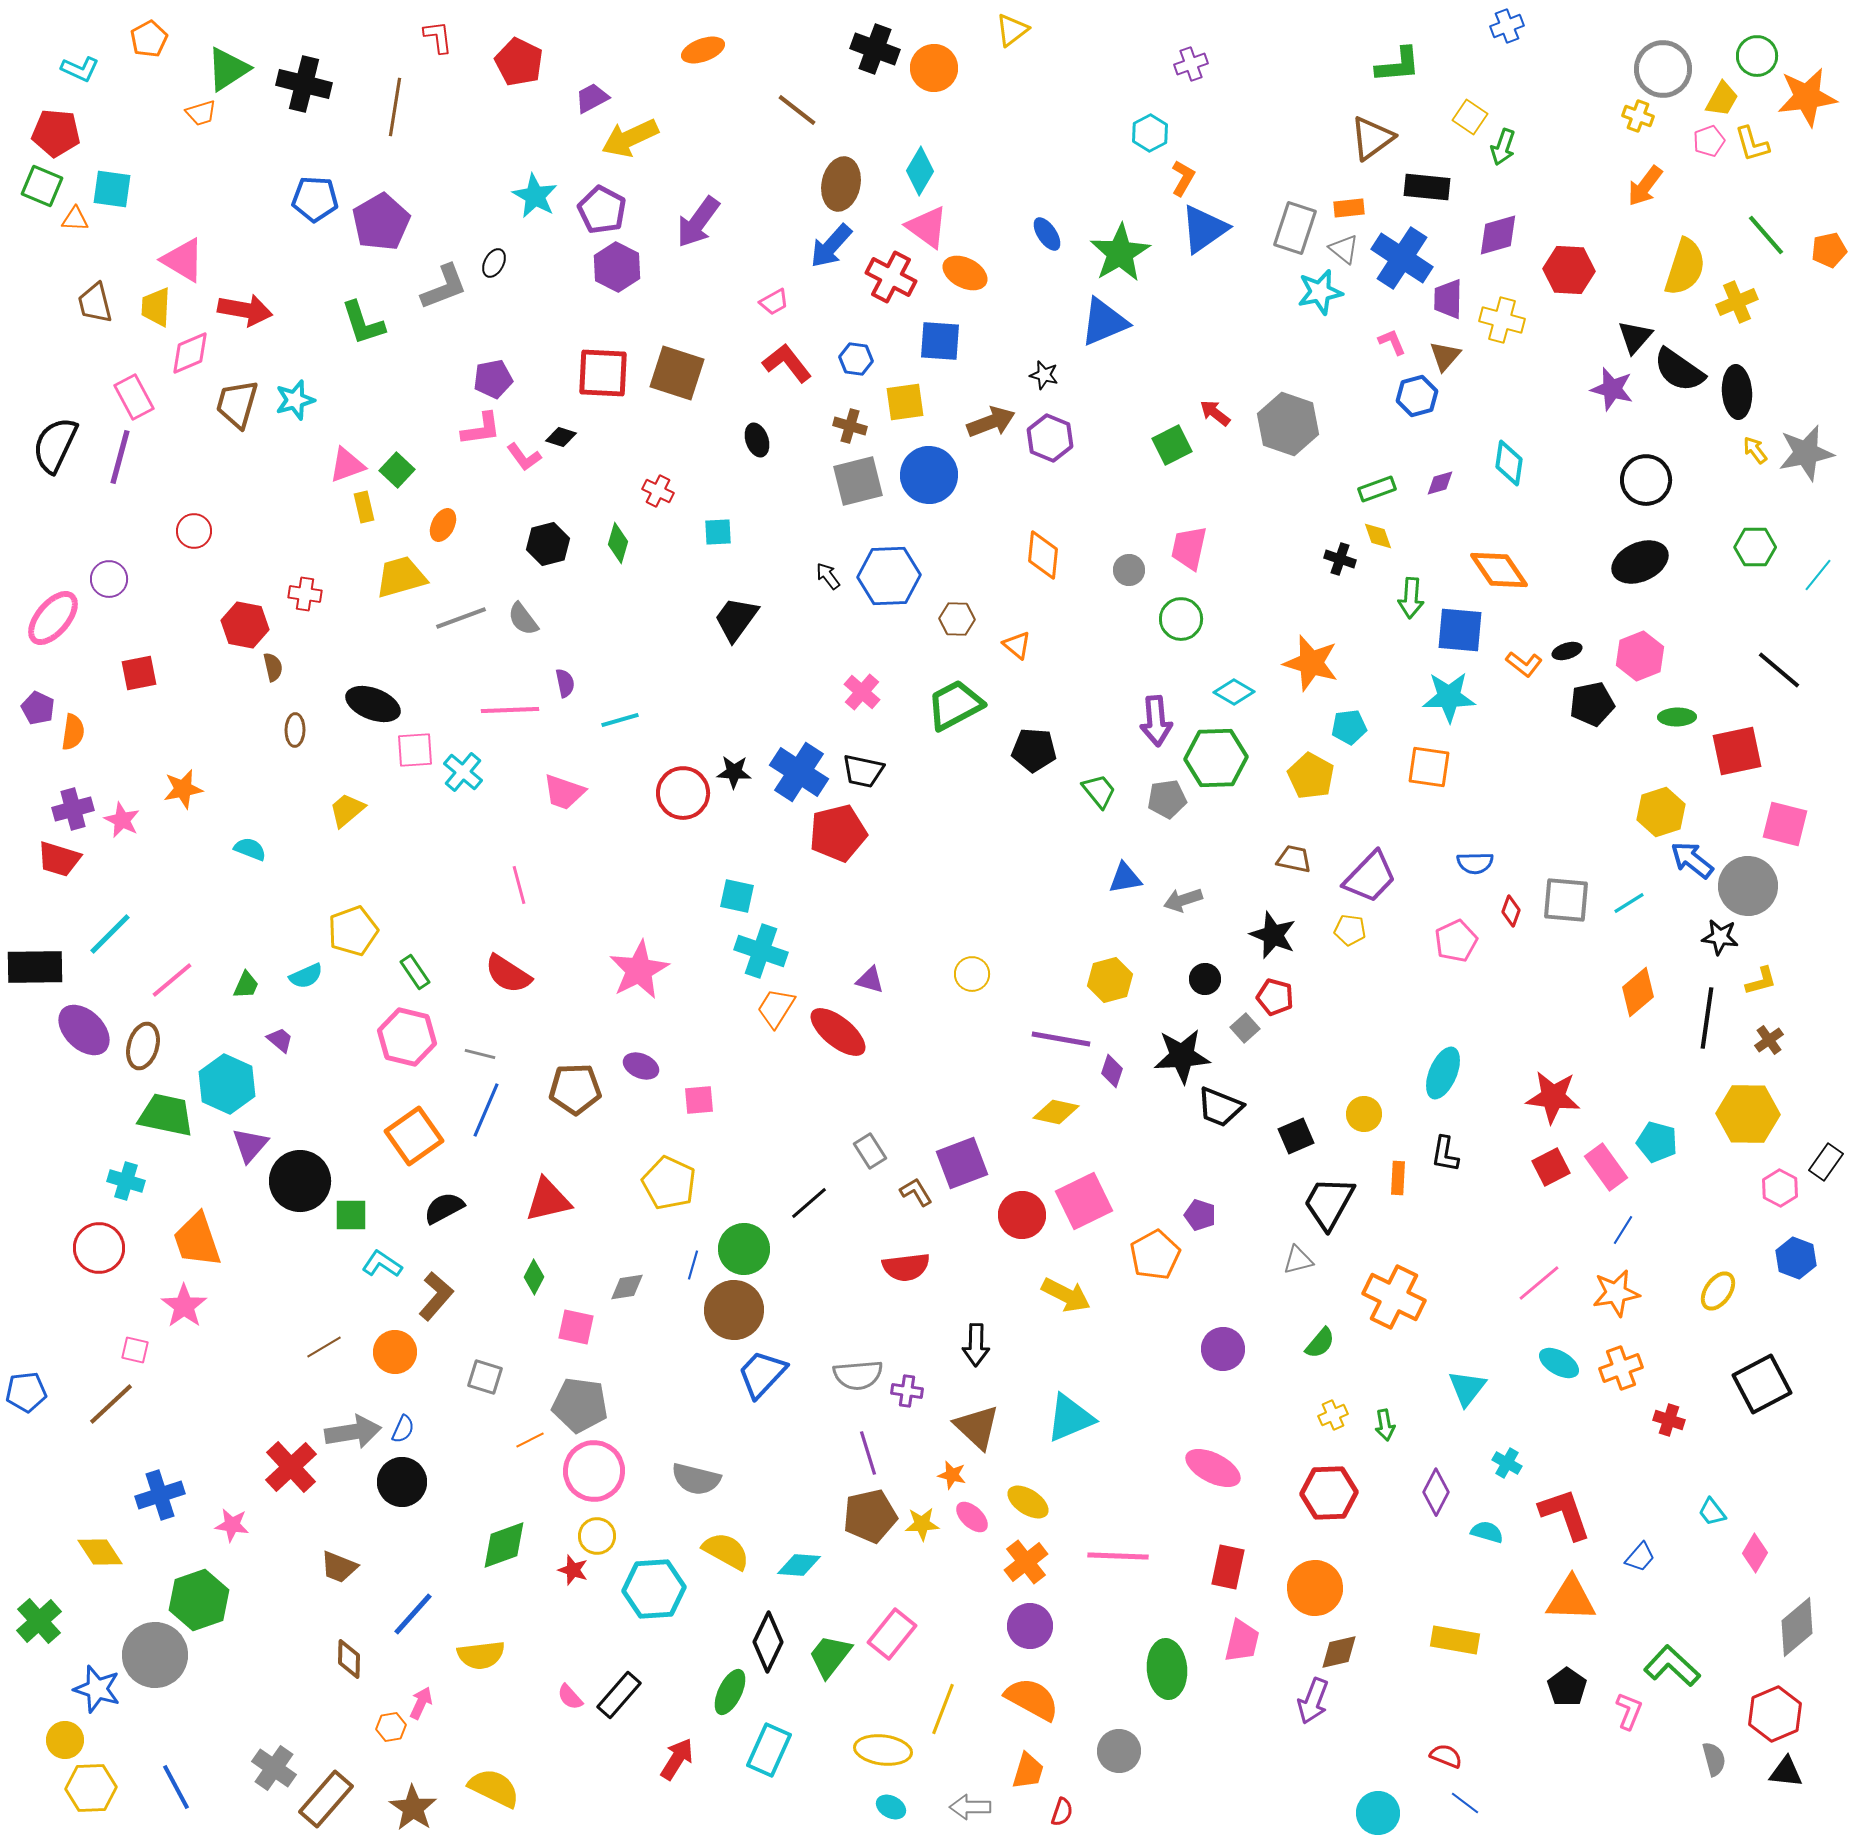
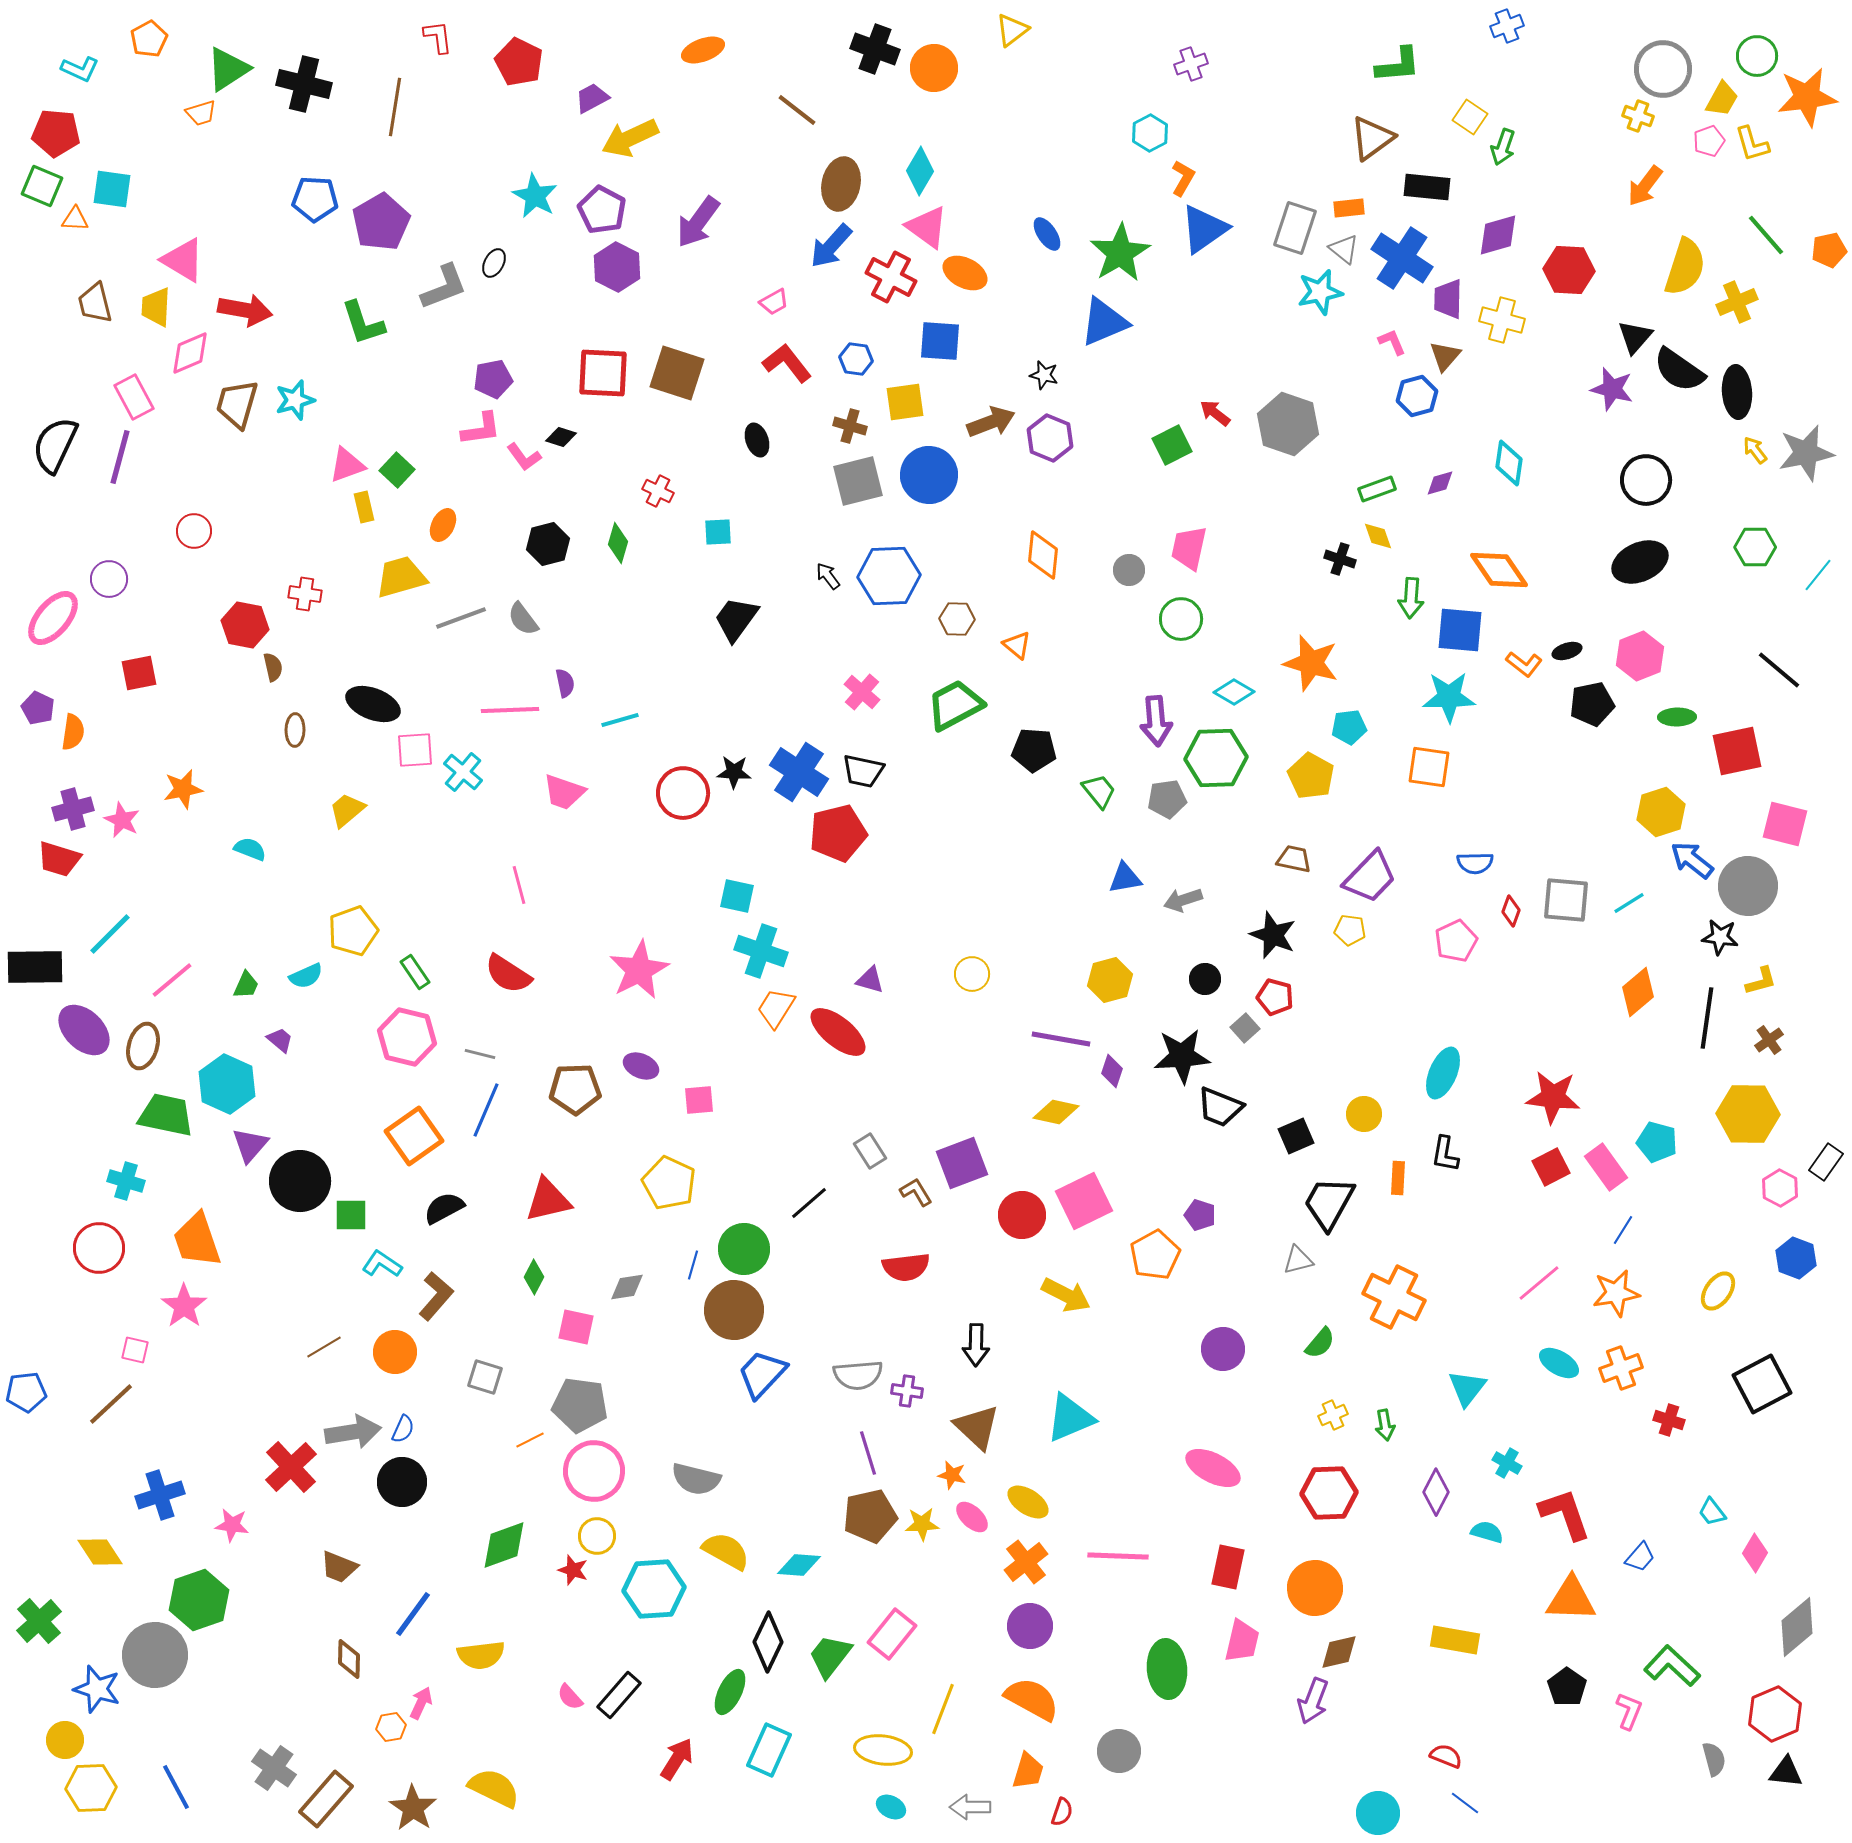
blue line at (413, 1614): rotated 6 degrees counterclockwise
